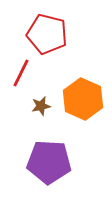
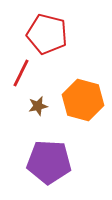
orange hexagon: moved 1 px down; rotated 9 degrees counterclockwise
brown star: moved 3 px left
